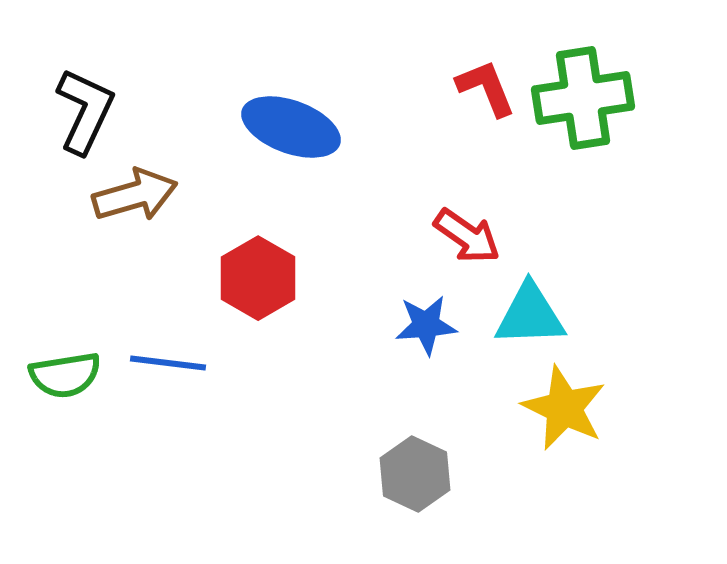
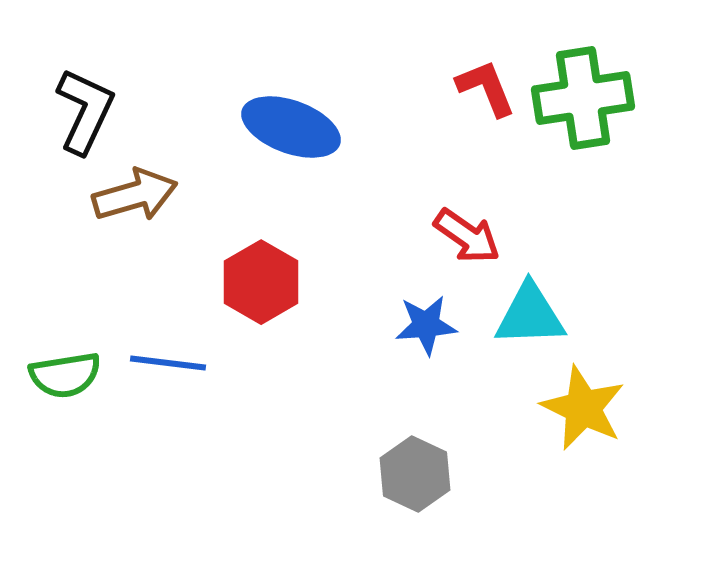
red hexagon: moved 3 px right, 4 px down
yellow star: moved 19 px right
